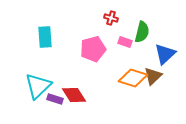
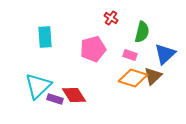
red cross: rotated 16 degrees clockwise
pink rectangle: moved 5 px right, 13 px down
